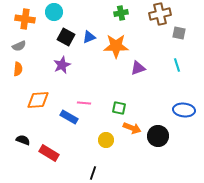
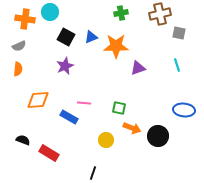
cyan circle: moved 4 px left
blue triangle: moved 2 px right
purple star: moved 3 px right, 1 px down
